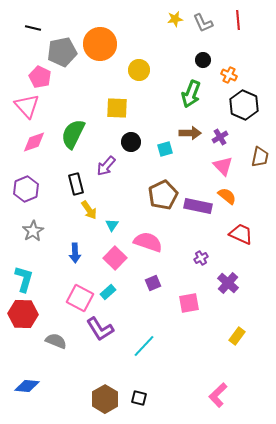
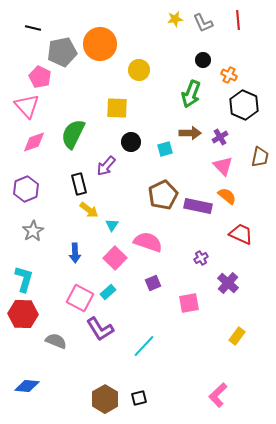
black rectangle at (76, 184): moved 3 px right
yellow arrow at (89, 210): rotated 18 degrees counterclockwise
black square at (139, 398): rotated 28 degrees counterclockwise
